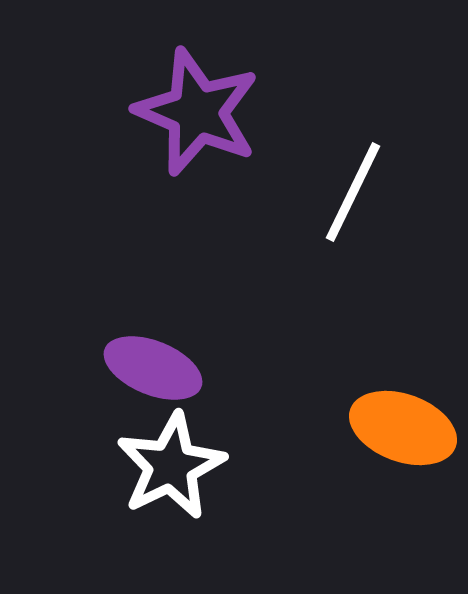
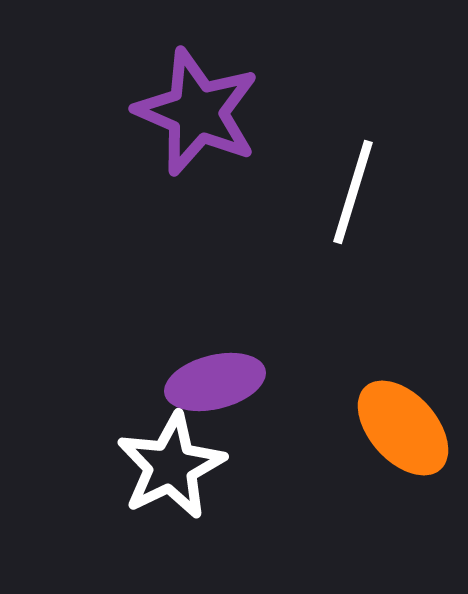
white line: rotated 9 degrees counterclockwise
purple ellipse: moved 62 px right, 14 px down; rotated 36 degrees counterclockwise
orange ellipse: rotated 28 degrees clockwise
